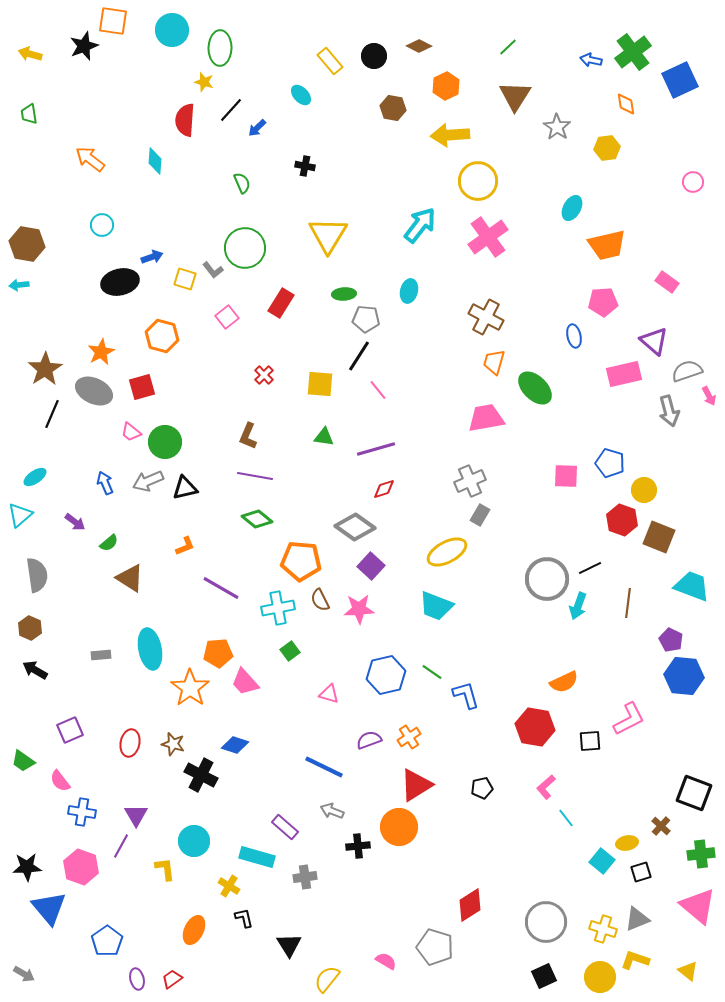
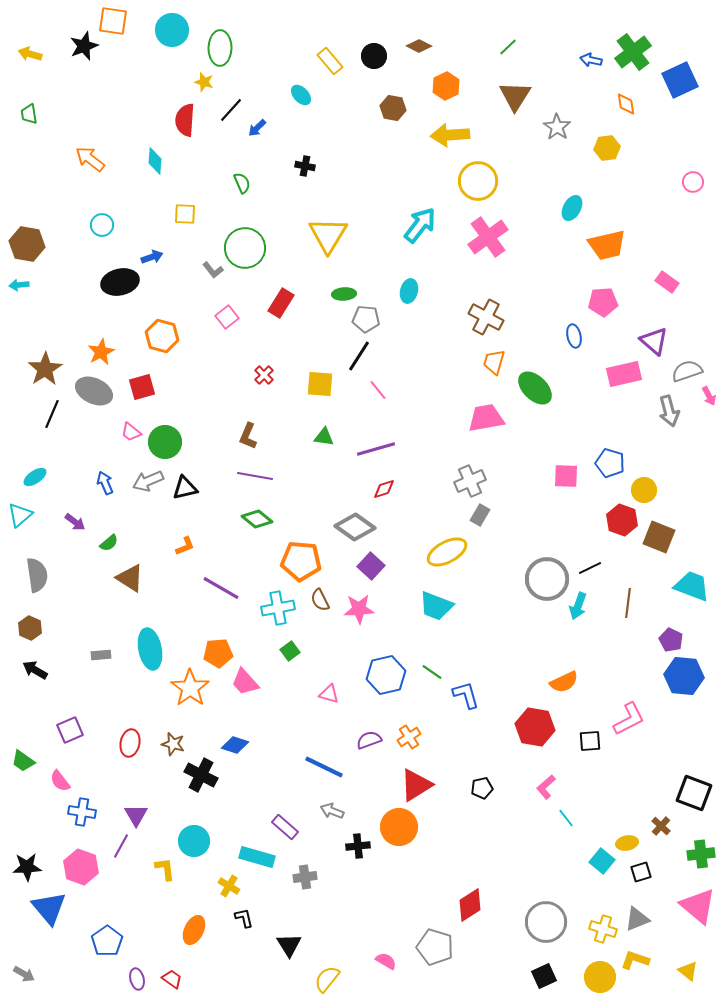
yellow square at (185, 279): moved 65 px up; rotated 15 degrees counterclockwise
red trapezoid at (172, 979): rotated 70 degrees clockwise
